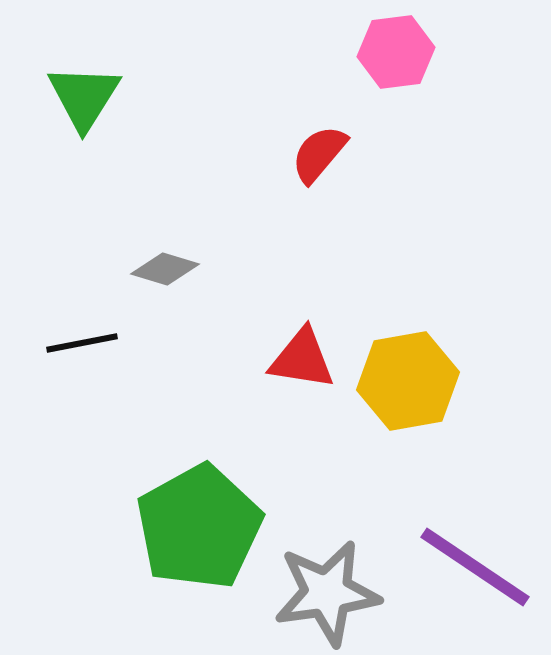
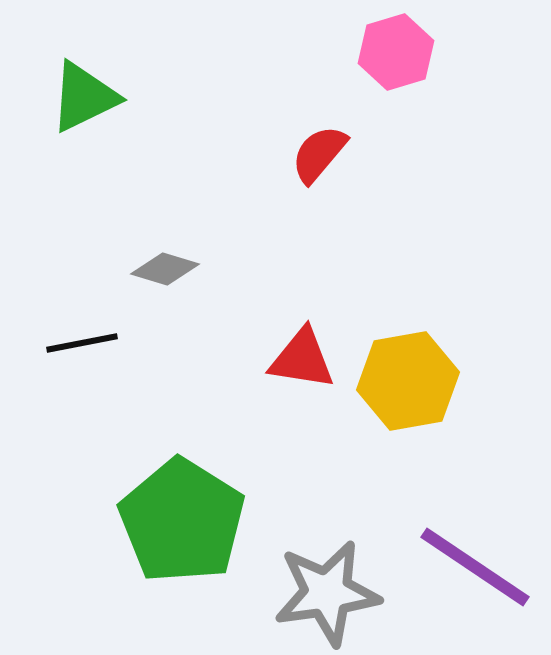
pink hexagon: rotated 10 degrees counterclockwise
green triangle: rotated 32 degrees clockwise
green pentagon: moved 17 px left, 6 px up; rotated 11 degrees counterclockwise
